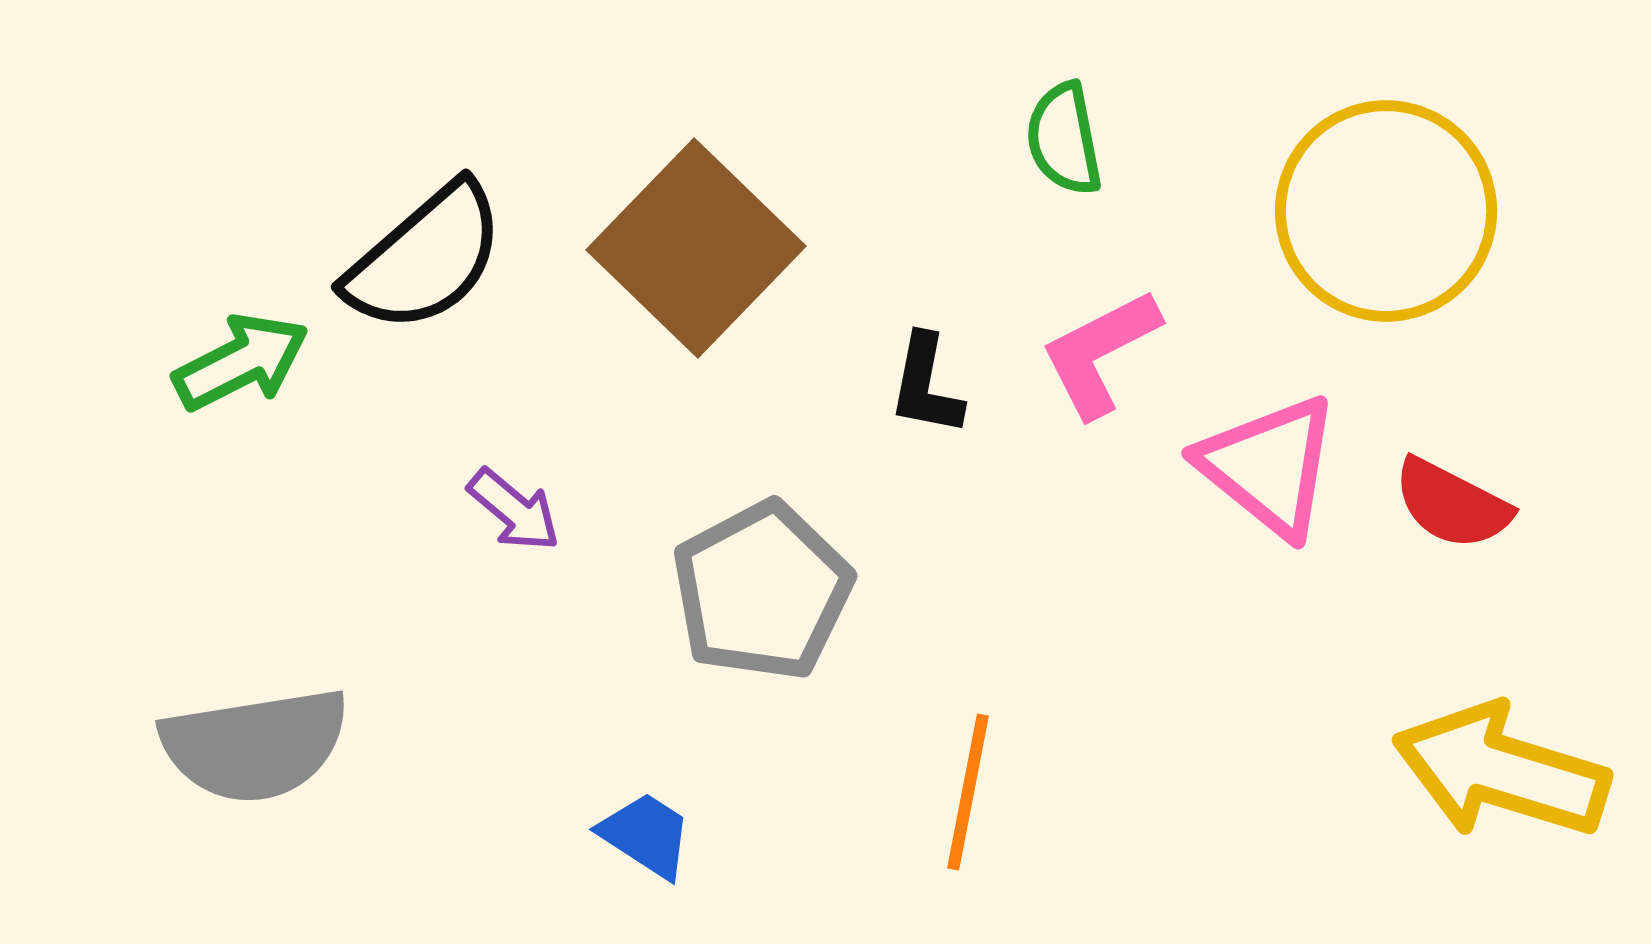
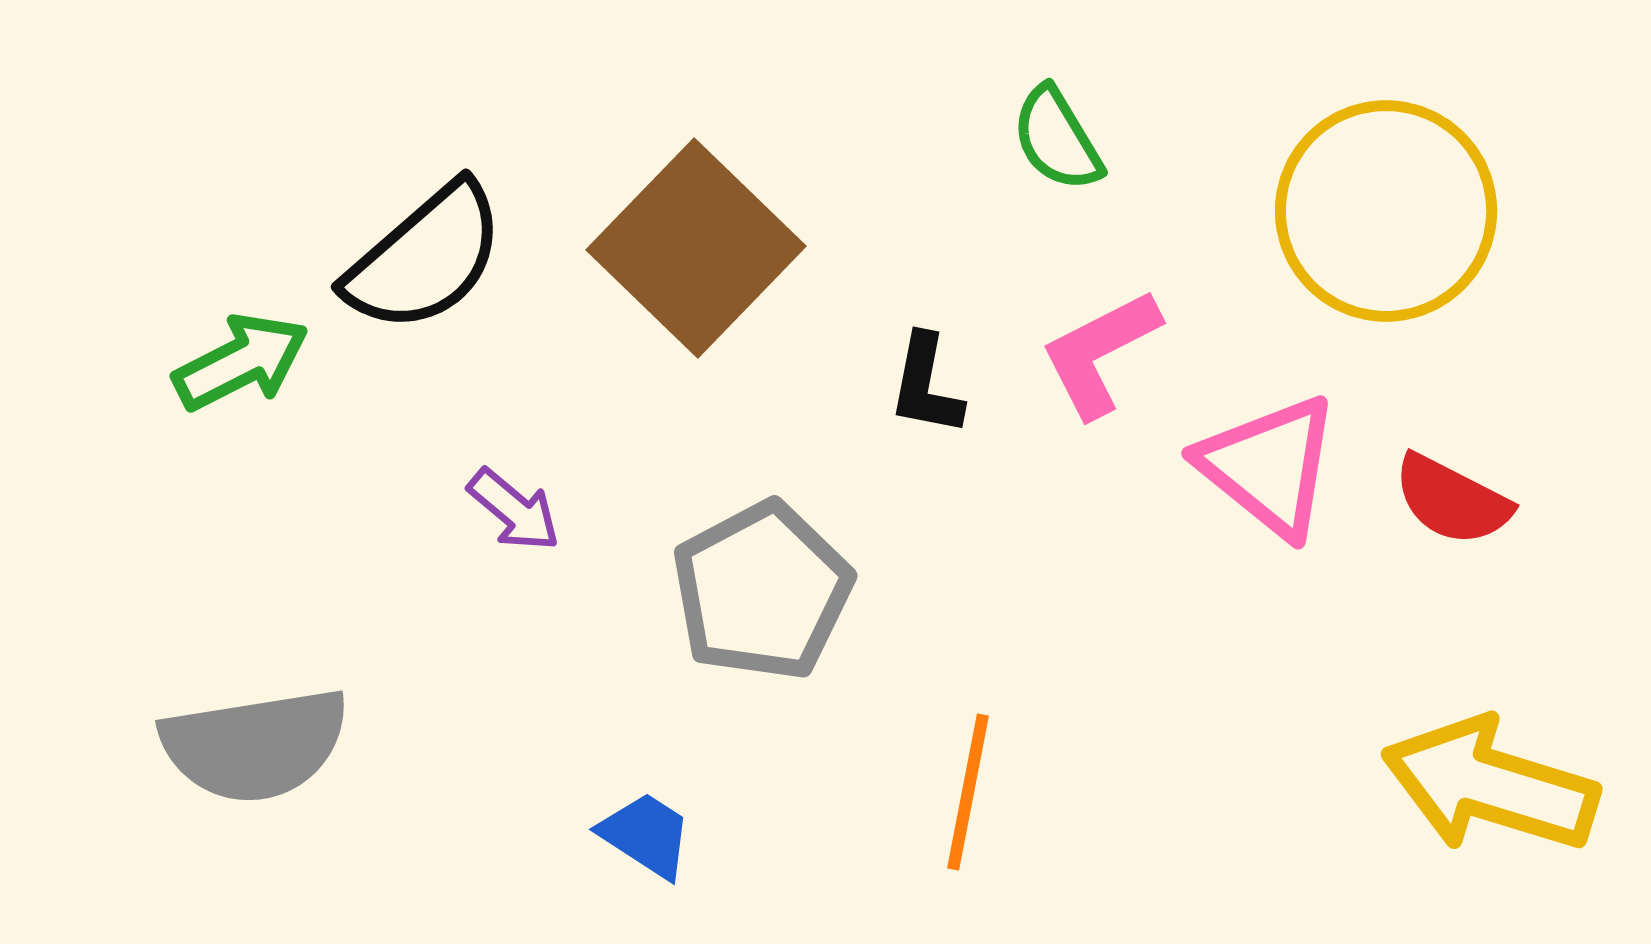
green semicircle: moved 7 px left; rotated 20 degrees counterclockwise
red semicircle: moved 4 px up
yellow arrow: moved 11 px left, 14 px down
